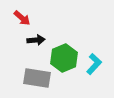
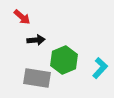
red arrow: moved 1 px up
green hexagon: moved 2 px down
cyan L-shape: moved 6 px right, 4 px down
